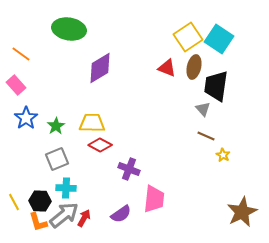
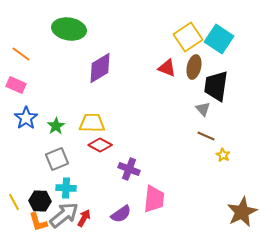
pink rectangle: rotated 24 degrees counterclockwise
